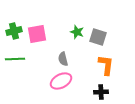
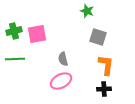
green star: moved 10 px right, 21 px up
black cross: moved 3 px right, 3 px up
